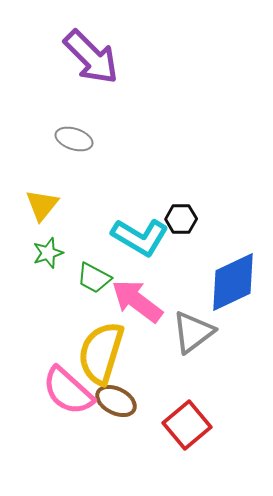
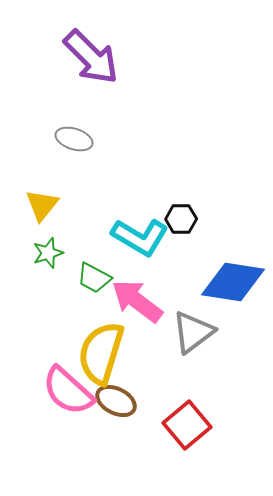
blue diamond: rotated 34 degrees clockwise
